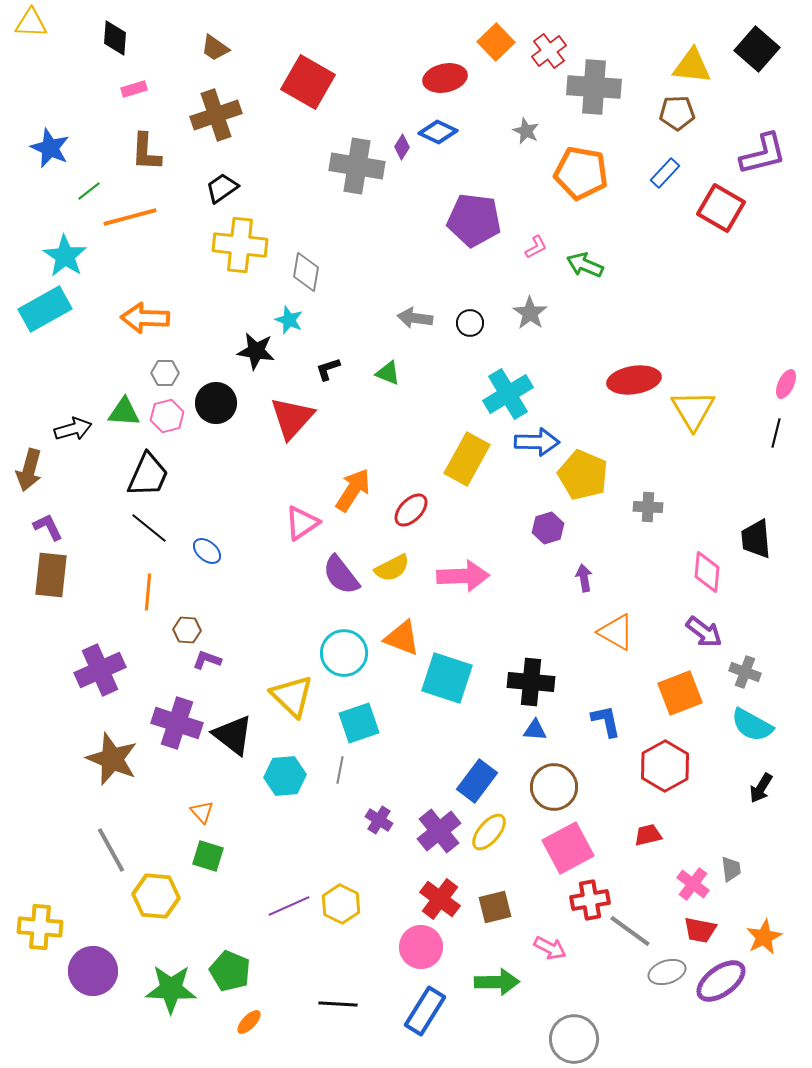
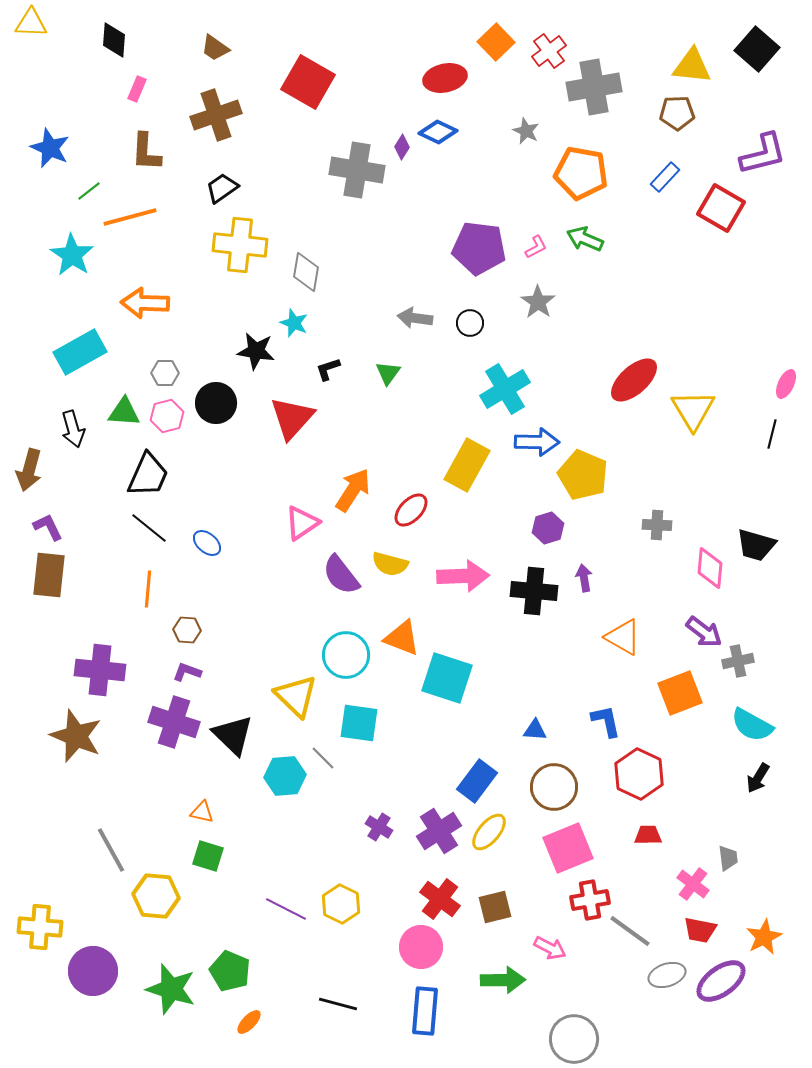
black diamond at (115, 38): moved 1 px left, 2 px down
gray cross at (594, 87): rotated 14 degrees counterclockwise
pink rectangle at (134, 89): moved 3 px right; rotated 50 degrees counterclockwise
gray cross at (357, 166): moved 4 px down
blue rectangle at (665, 173): moved 4 px down
purple pentagon at (474, 220): moved 5 px right, 28 px down
cyan star at (65, 256): moved 7 px right, 1 px up
green arrow at (585, 265): moved 26 px up
cyan rectangle at (45, 309): moved 35 px right, 43 px down
gray star at (530, 313): moved 8 px right, 11 px up
orange arrow at (145, 318): moved 15 px up
cyan star at (289, 320): moved 5 px right, 3 px down
green triangle at (388, 373): rotated 44 degrees clockwise
red ellipse at (634, 380): rotated 33 degrees counterclockwise
cyan cross at (508, 394): moved 3 px left, 5 px up
black arrow at (73, 429): rotated 90 degrees clockwise
black line at (776, 433): moved 4 px left, 1 px down
yellow rectangle at (467, 459): moved 6 px down
gray cross at (648, 507): moved 9 px right, 18 px down
black trapezoid at (756, 539): moved 6 px down; rotated 69 degrees counterclockwise
blue ellipse at (207, 551): moved 8 px up
yellow semicircle at (392, 568): moved 2 px left, 4 px up; rotated 42 degrees clockwise
pink diamond at (707, 572): moved 3 px right, 4 px up
brown rectangle at (51, 575): moved 2 px left
orange line at (148, 592): moved 3 px up
orange triangle at (616, 632): moved 7 px right, 5 px down
cyan circle at (344, 653): moved 2 px right, 2 px down
purple L-shape at (207, 660): moved 20 px left, 12 px down
purple cross at (100, 670): rotated 30 degrees clockwise
gray cross at (745, 672): moved 7 px left, 11 px up; rotated 32 degrees counterclockwise
black cross at (531, 682): moved 3 px right, 91 px up
yellow triangle at (292, 696): moved 4 px right
purple cross at (177, 723): moved 3 px left, 1 px up
cyan square at (359, 723): rotated 27 degrees clockwise
black triangle at (233, 735): rotated 6 degrees clockwise
brown star at (112, 759): moved 36 px left, 23 px up
red hexagon at (665, 766): moved 26 px left, 8 px down; rotated 6 degrees counterclockwise
gray line at (340, 770): moved 17 px left, 12 px up; rotated 56 degrees counterclockwise
black arrow at (761, 788): moved 3 px left, 10 px up
orange triangle at (202, 812): rotated 35 degrees counterclockwise
purple cross at (379, 820): moved 7 px down
purple cross at (439, 831): rotated 6 degrees clockwise
red trapezoid at (648, 835): rotated 12 degrees clockwise
pink square at (568, 848): rotated 6 degrees clockwise
gray trapezoid at (731, 869): moved 3 px left, 11 px up
purple line at (289, 906): moved 3 px left, 3 px down; rotated 51 degrees clockwise
gray ellipse at (667, 972): moved 3 px down
green arrow at (497, 982): moved 6 px right, 2 px up
green star at (171, 989): rotated 15 degrees clockwise
black line at (338, 1004): rotated 12 degrees clockwise
blue rectangle at (425, 1011): rotated 27 degrees counterclockwise
